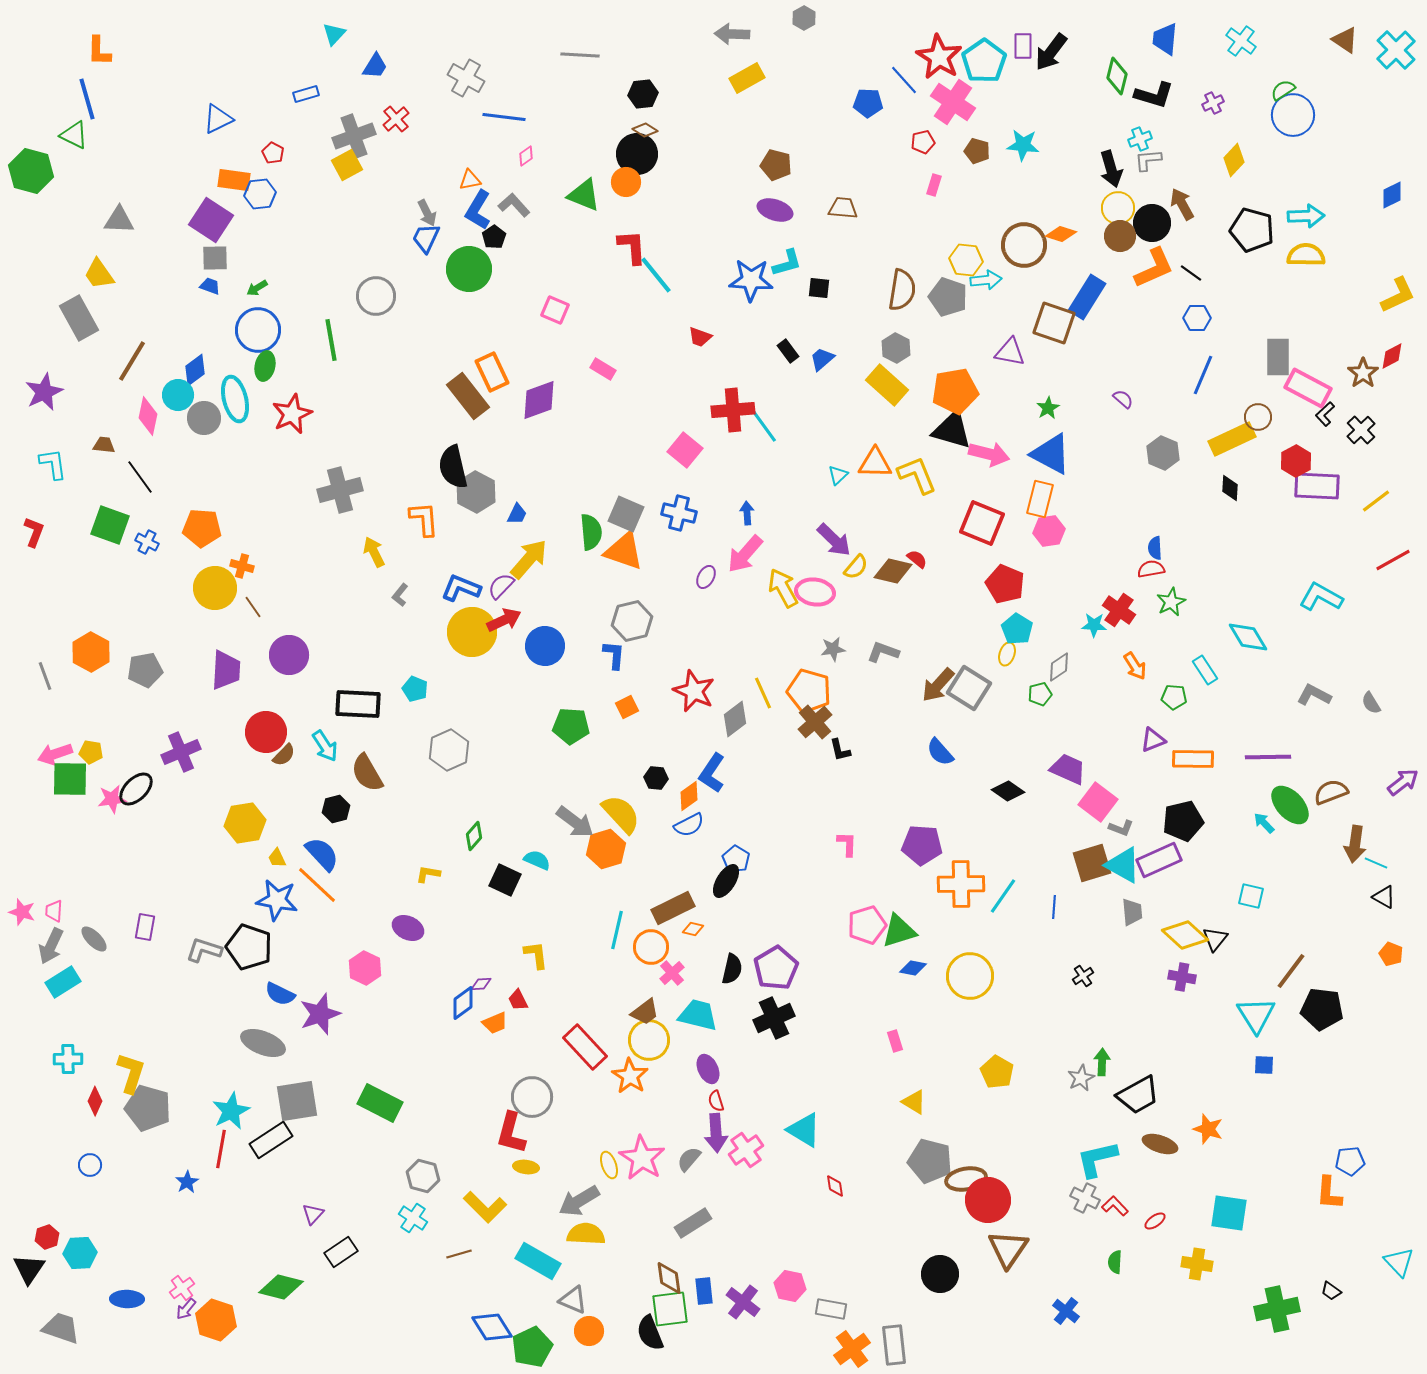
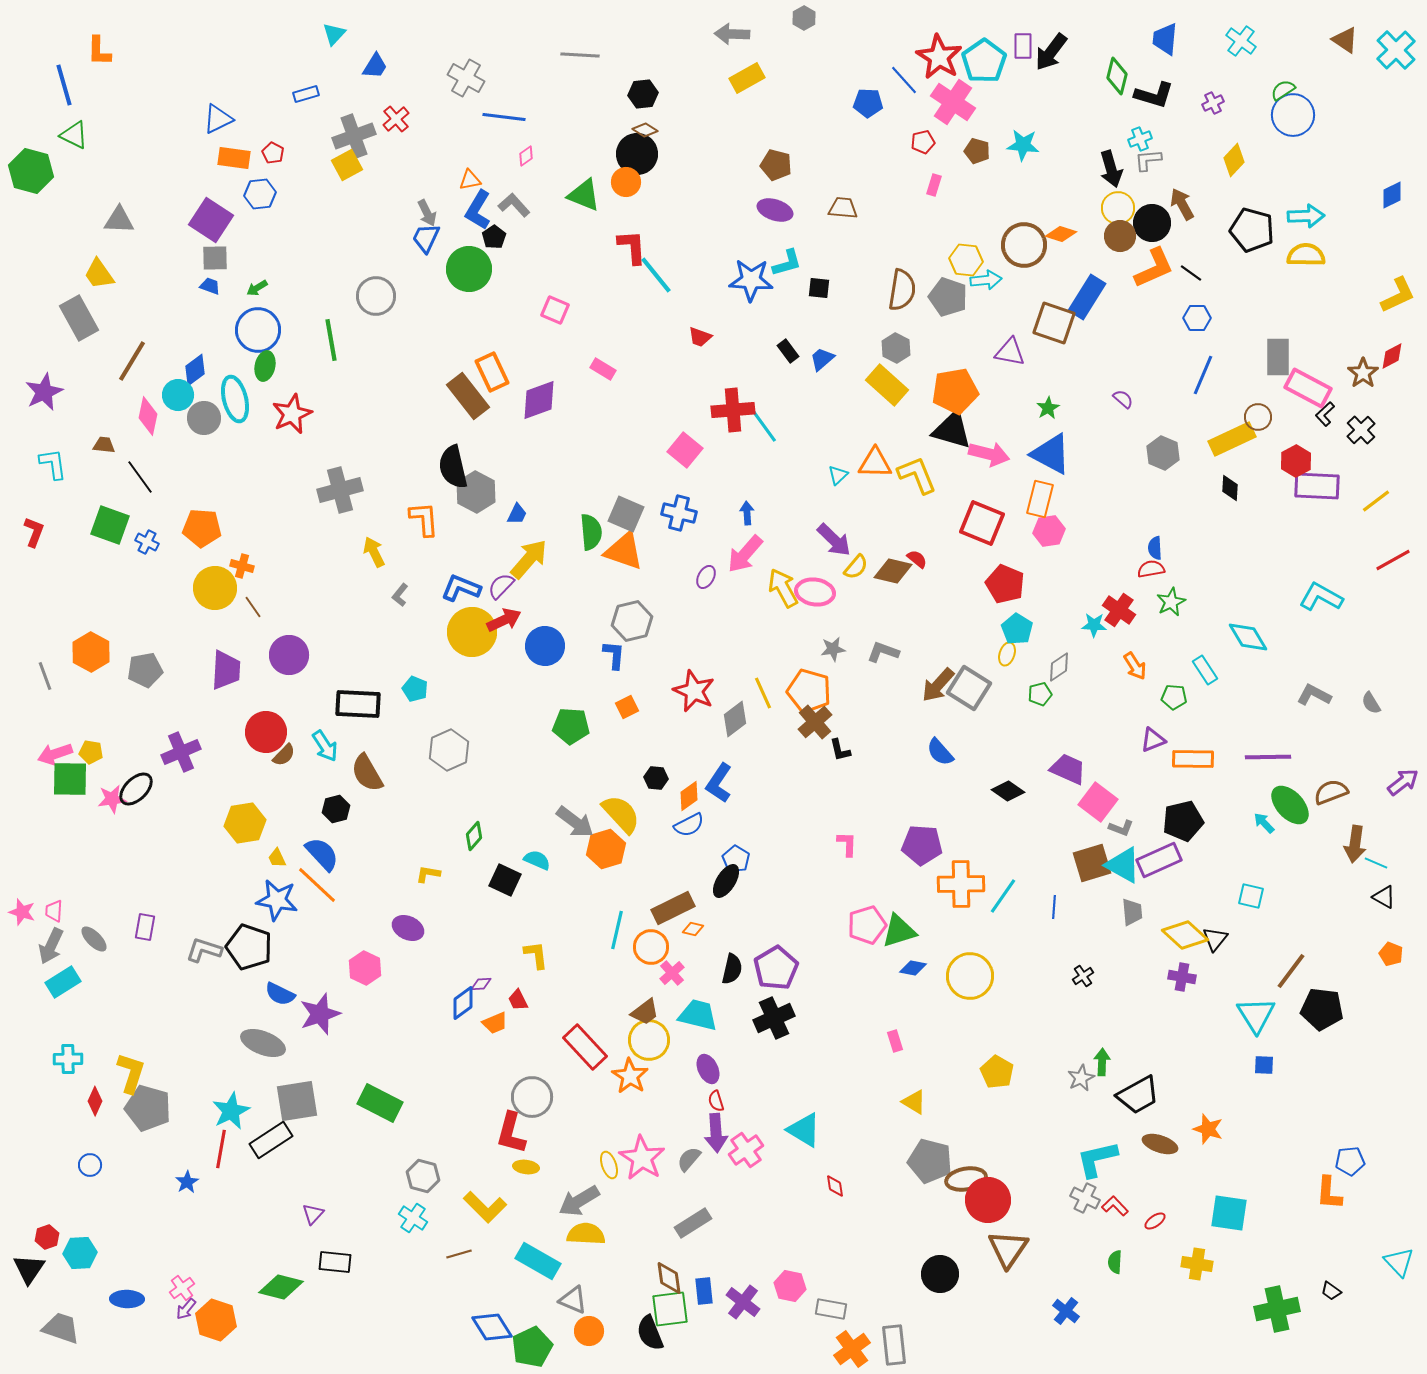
blue line at (87, 99): moved 23 px left, 14 px up
orange rectangle at (234, 180): moved 22 px up
blue L-shape at (712, 773): moved 7 px right, 10 px down
black rectangle at (341, 1252): moved 6 px left, 10 px down; rotated 40 degrees clockwise
